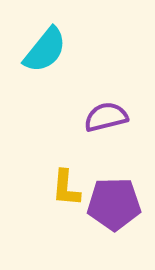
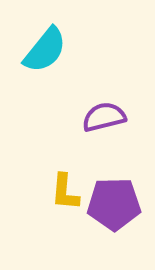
purple semicircle: moved 2 px left
yellow L-shape: moved 1 px left, 4 px down
